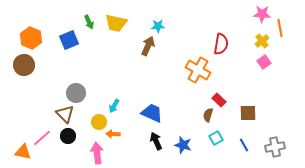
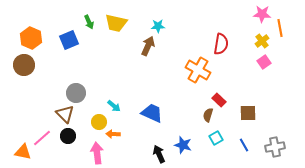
cyan arrow: rotated 80 degrees counterclockwise
black arrow: moved 3 px right, 13 px down
